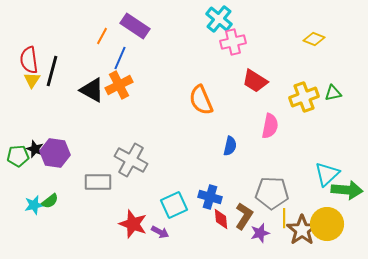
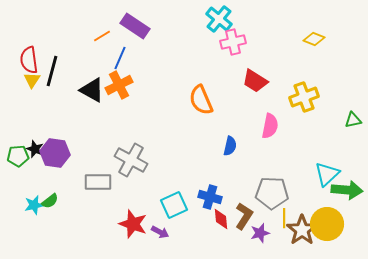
orange line: rotated 30 degrees clockwise
green triangle: moved 20 px right, 27 px down
